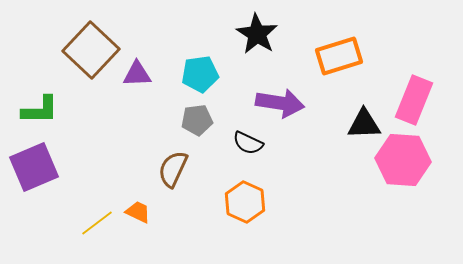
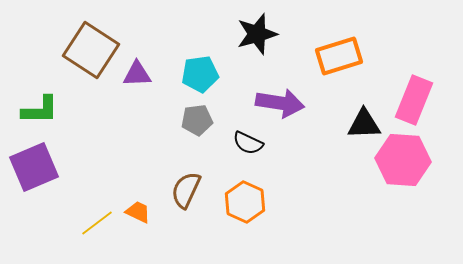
black star: rotated 24 degrees clockwise
brown square: rotated 10 degrees counterclockwise
brown semicircle: moved 13 px right, 21 px down
